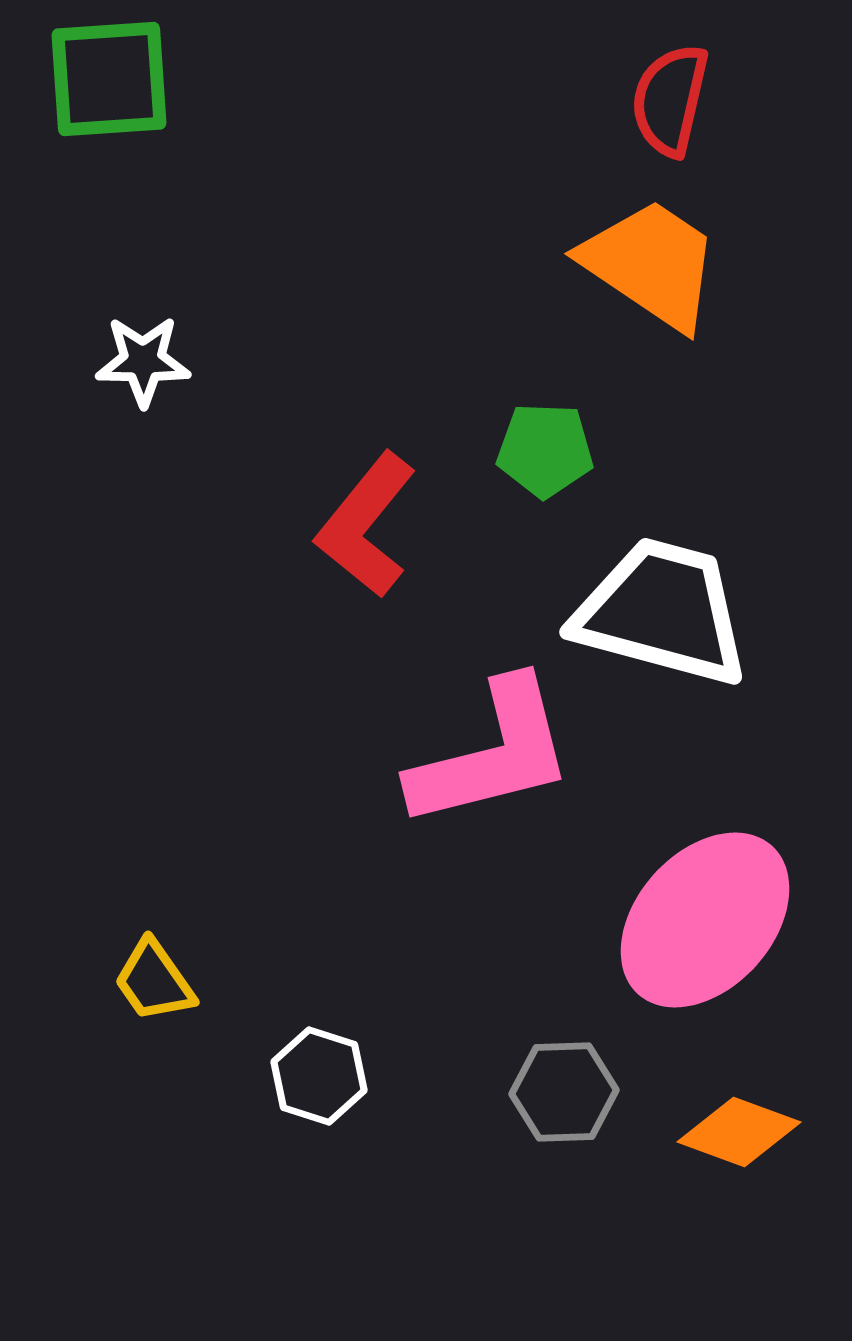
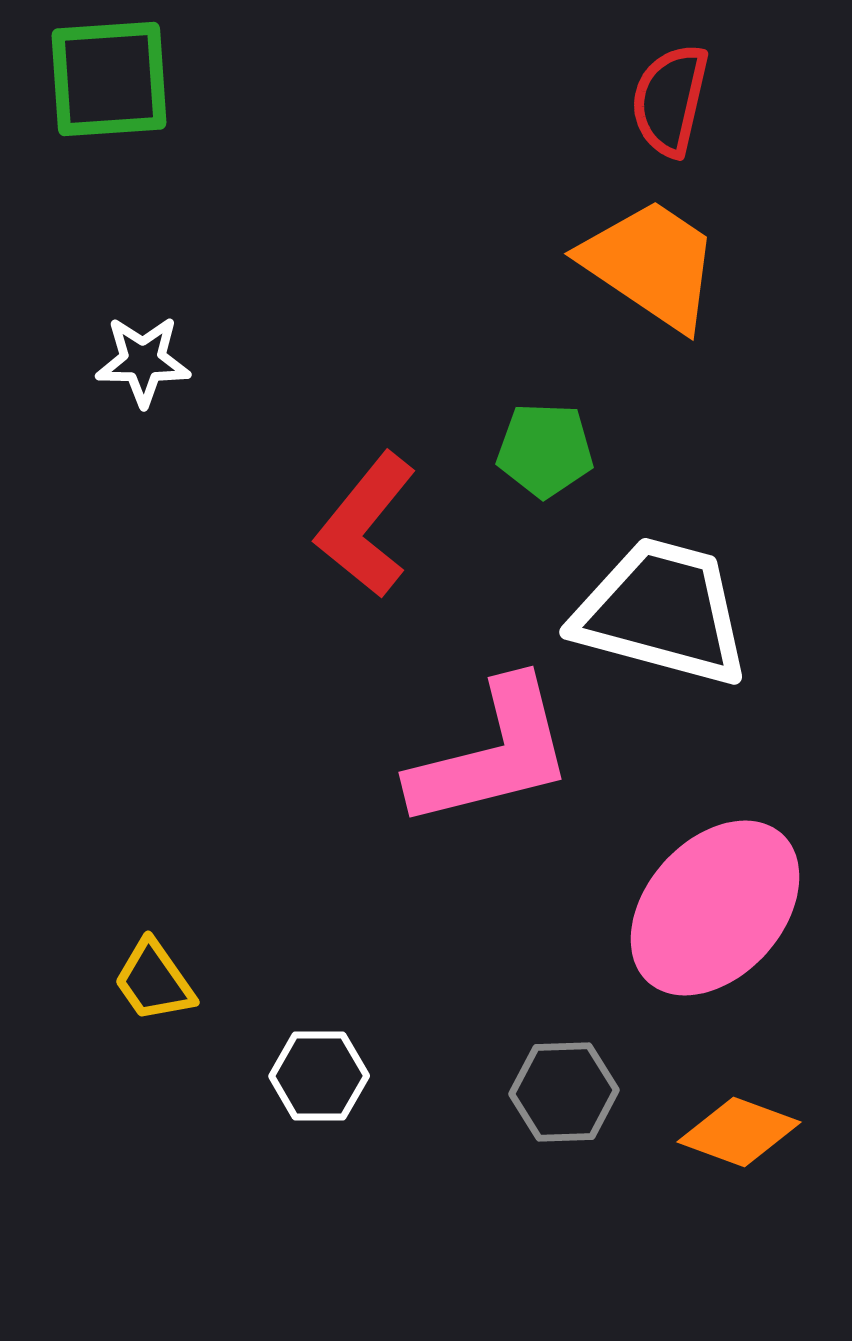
pink ellipse: moved 10 px right, 12 px up
white hexagon: rotated 18 degrees counterclockwise
